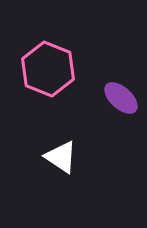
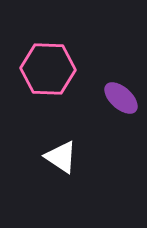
pink hexagon: rotated 20 degrees counterclockwise
